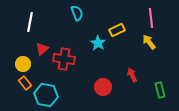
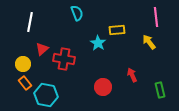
pink line: moved 5 px right, 1 px up
yellow rectangle: rotated 21 degrees clockwise
